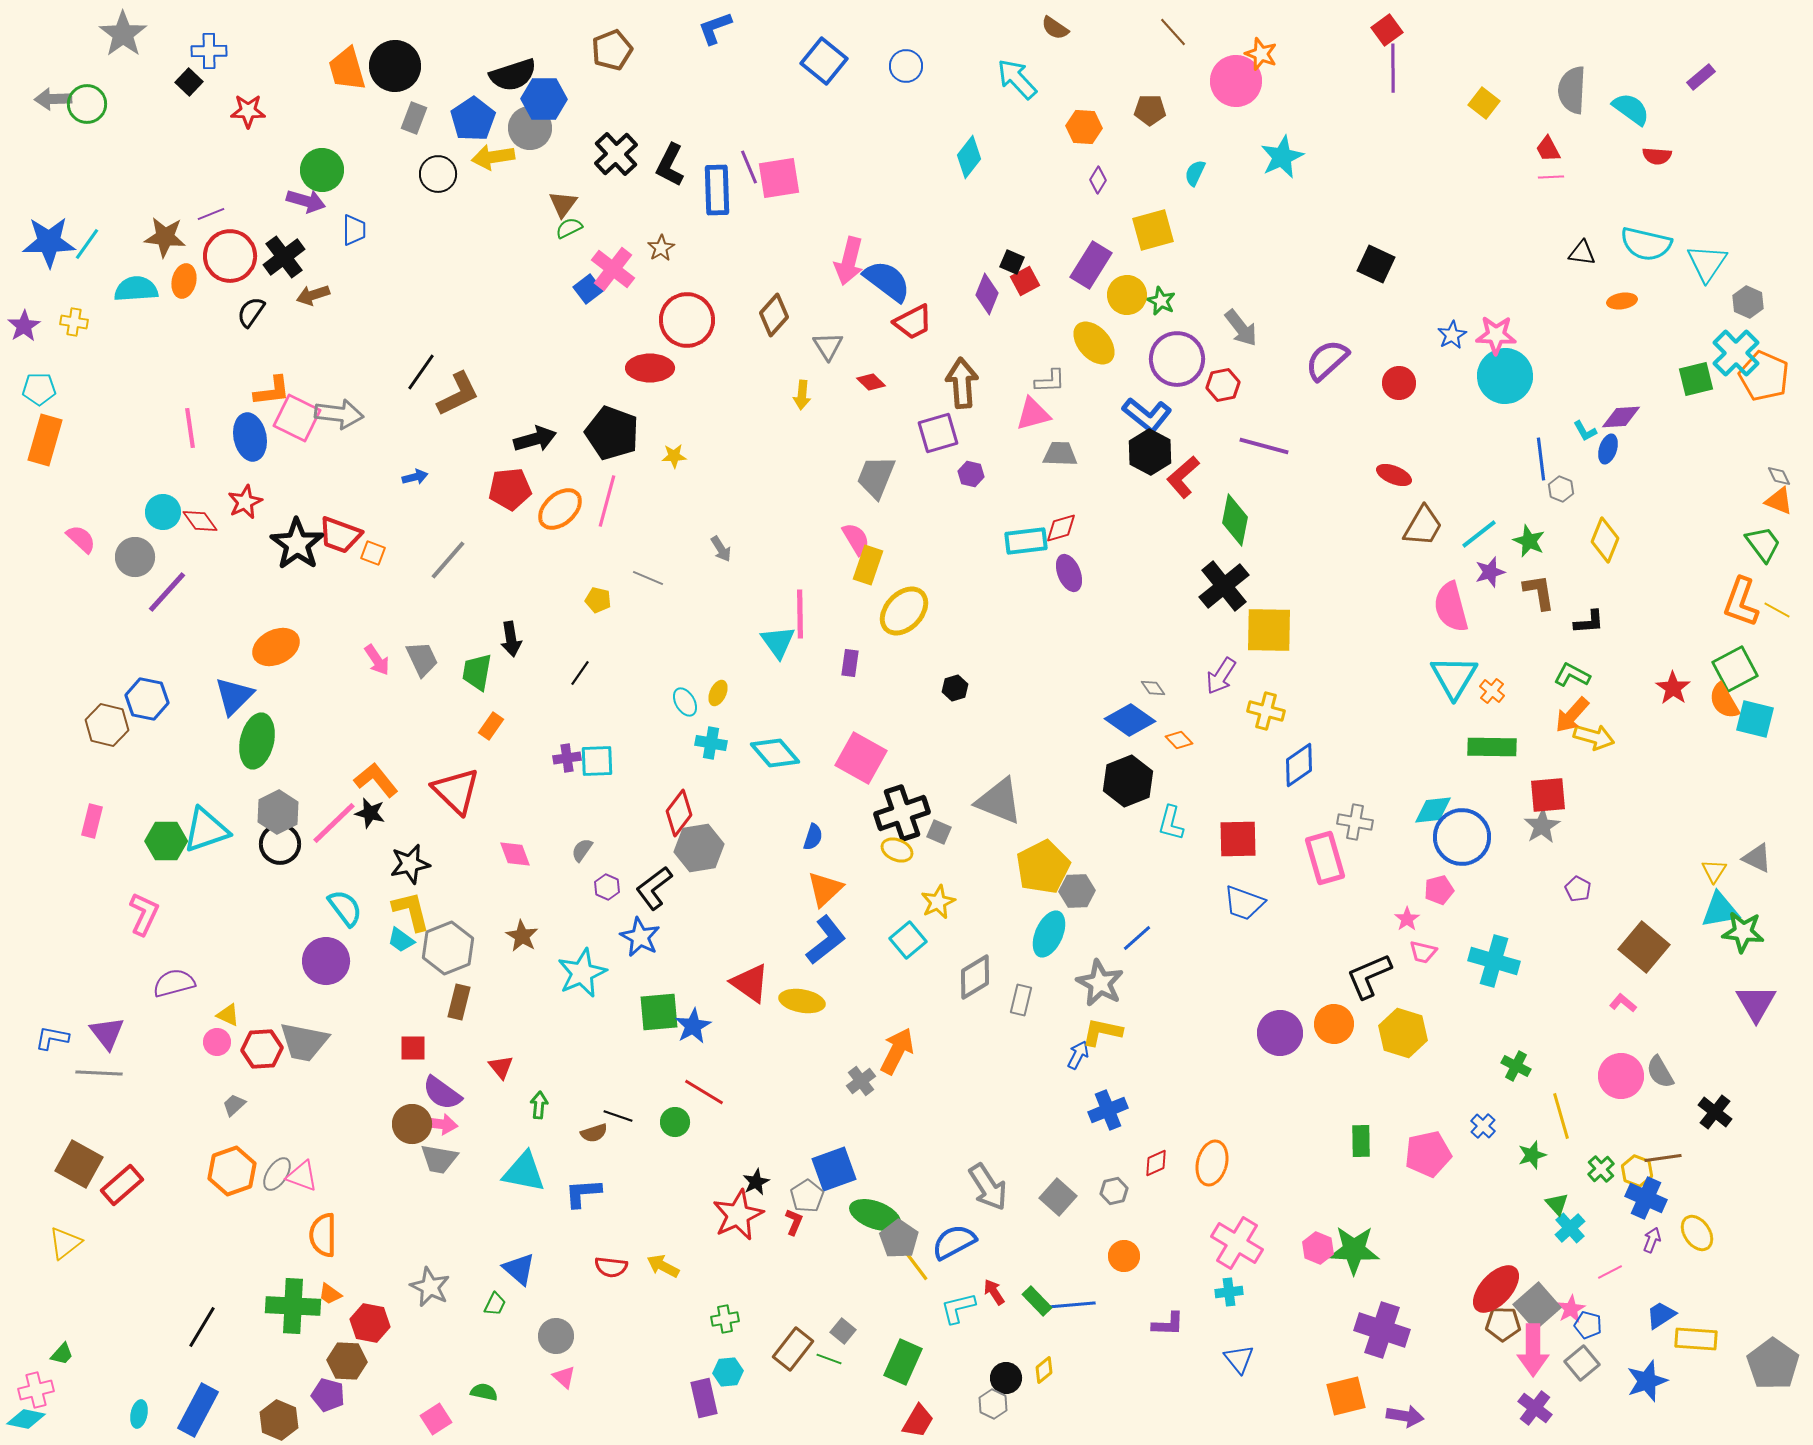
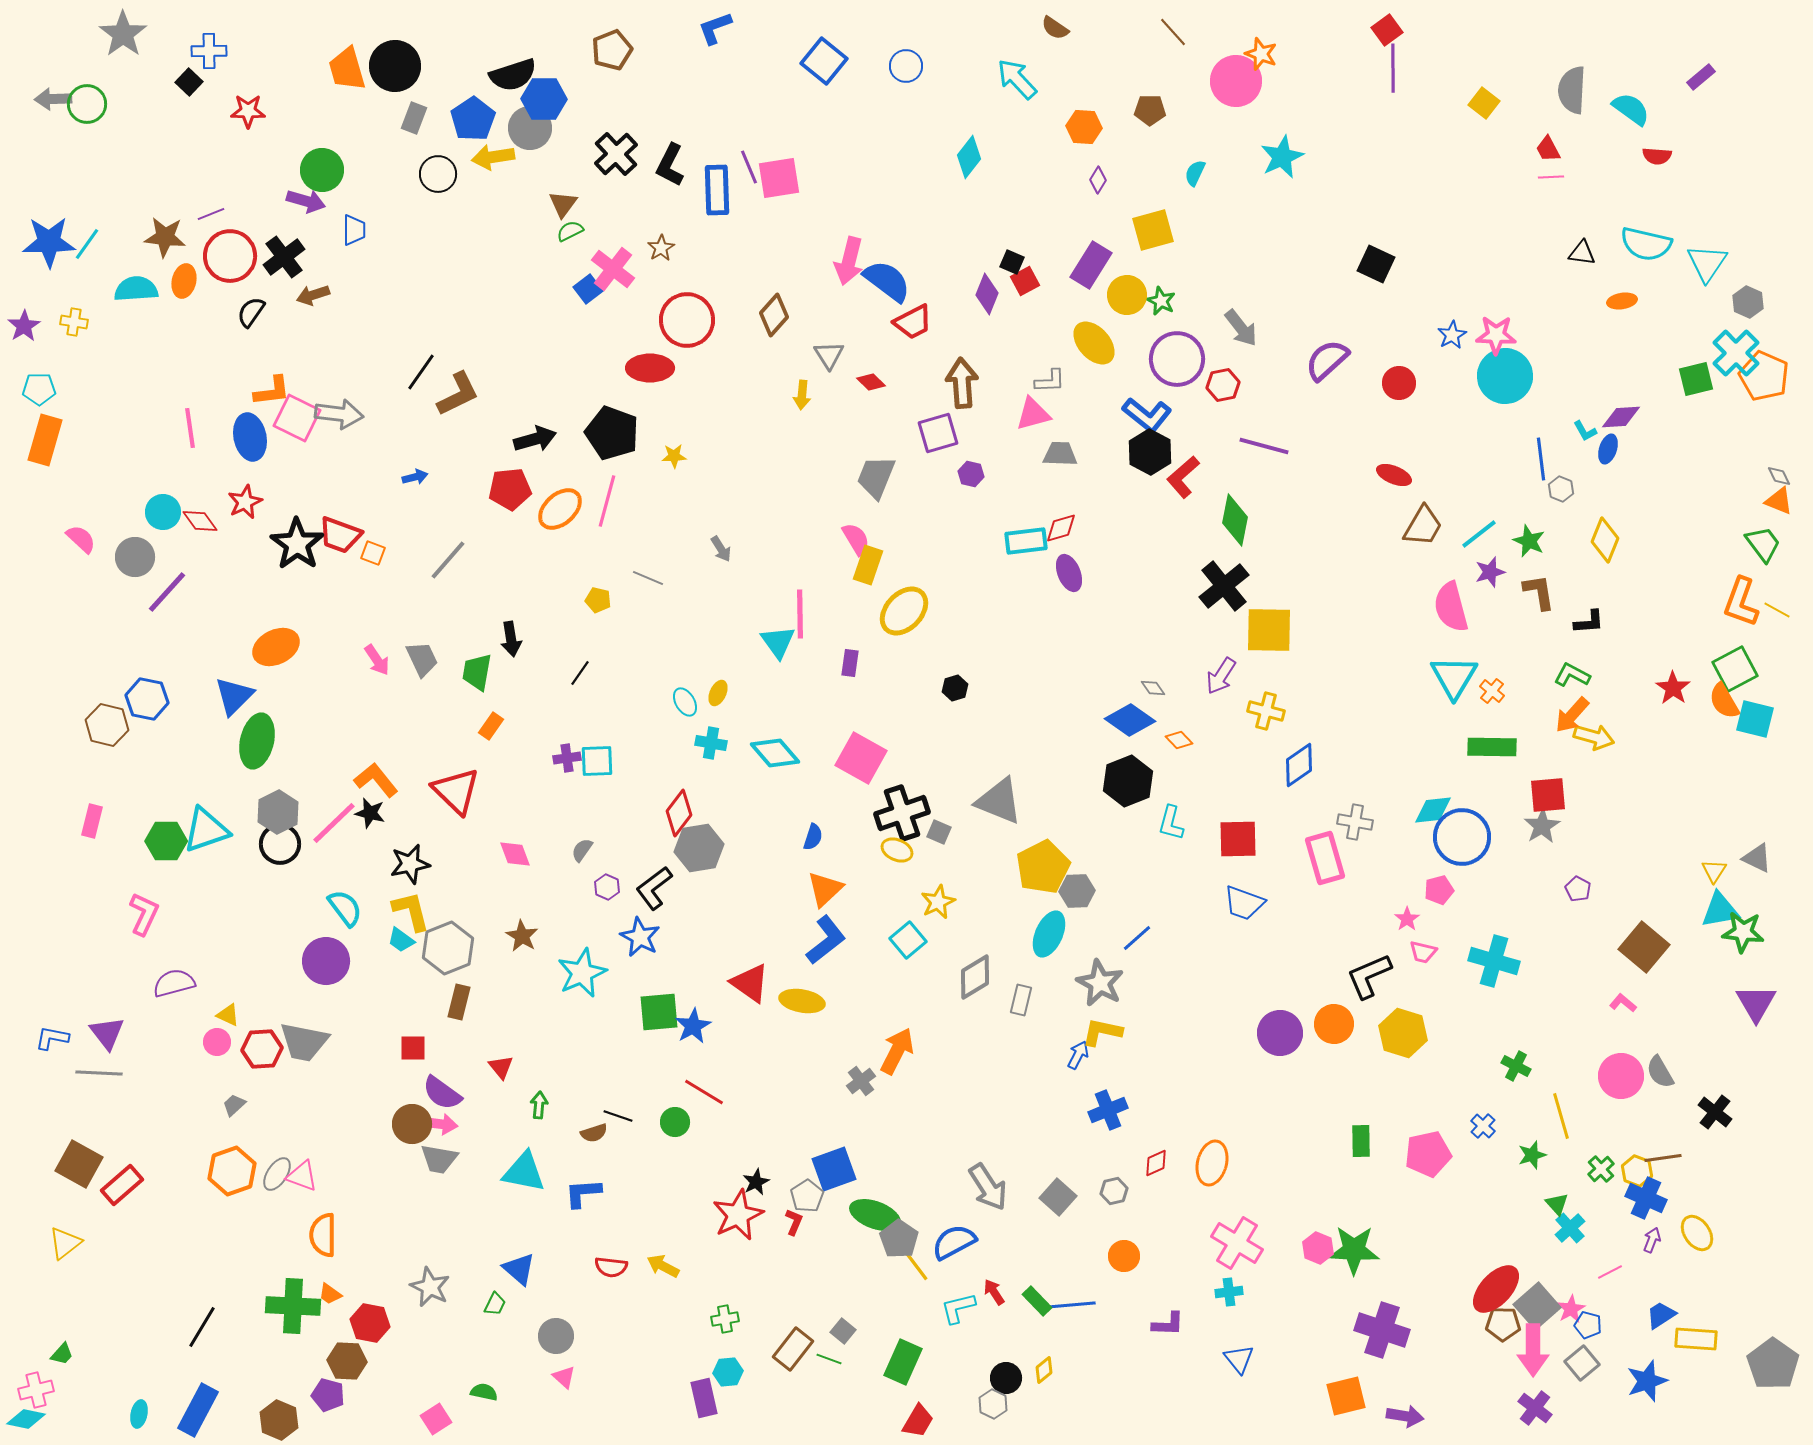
green semicircle at (569, 228): moved 1 px right, 3 px down
gray triangle at (828, 346): moved 1 px right, 9 px down
